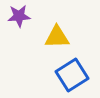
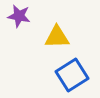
purple star: rotated 15 degrees clockwise
